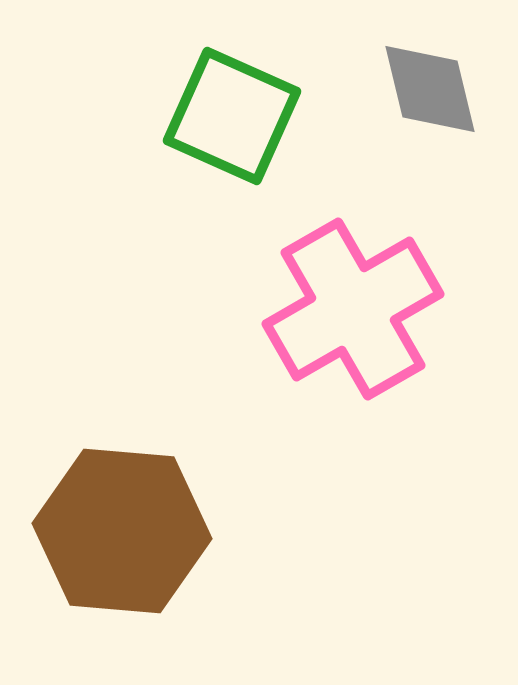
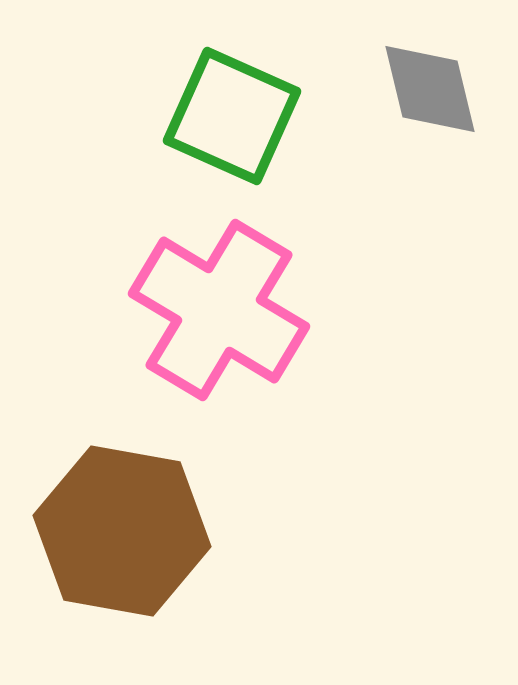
pink cross: moved 134 px left, 1 px down; rotated 29 degrees counterclockwise
brown hexagon: rotated 5 degrees clockwise
